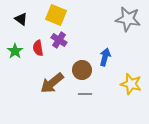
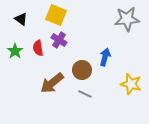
gray star: moved 1 px left; rotated 15 degrees counterclockwise
gray line: rotated 24 degrees clockwise
